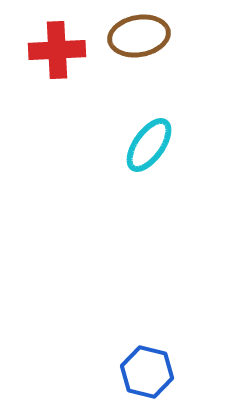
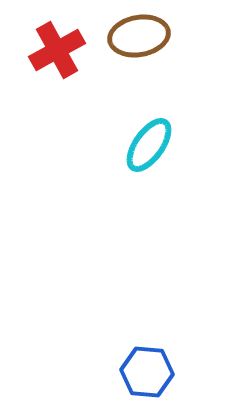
red cross: rotated 26 degrees counterclockwise
blue hexagon: rotated 9 degrees counterclockwise
